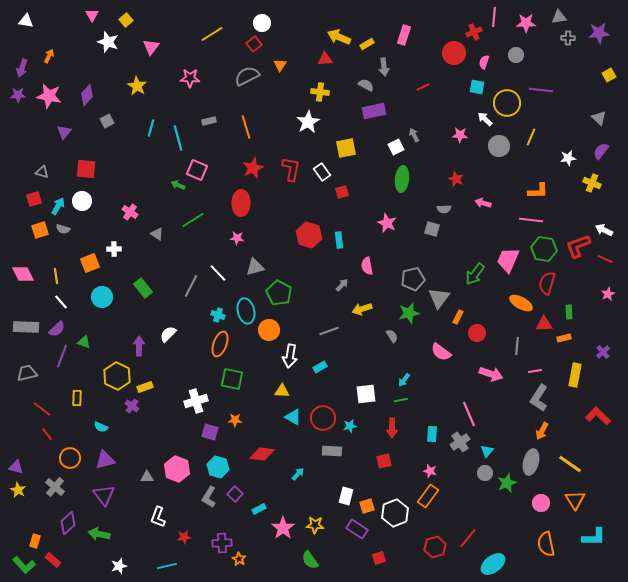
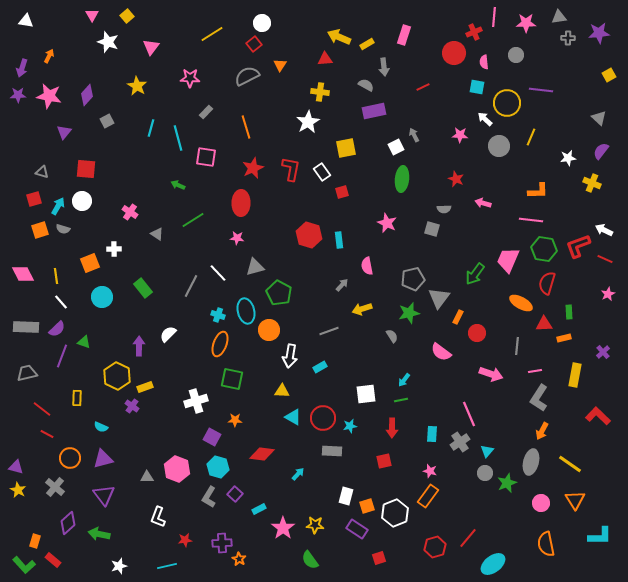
yellow square at (126, 20): moved 1 px right, 4 px up
pink semicircle at (484, 62): rotated 24 degrees counterclockwise
gray rectangle at (209, 121): moved 3 px left, 9 px up; rotated 32 degrees counterclockwise
pink square at (197, 170): moved 9 px right, 13 px up; rotated 15 degrees counterclockwise
purple square at (210, 432): moved 2 px right, 5 px down; rotated 12 degrees clockwise
red line at (47, 434): rotated 24 degrees counterclockwise
purple triangle at (105, 460): moved 2 px left, 1 px up
red star at (184, 537): moved 1 px right, 3 px down
cyan L-shape at (594, 537): moved 6 px right, 1 px up
